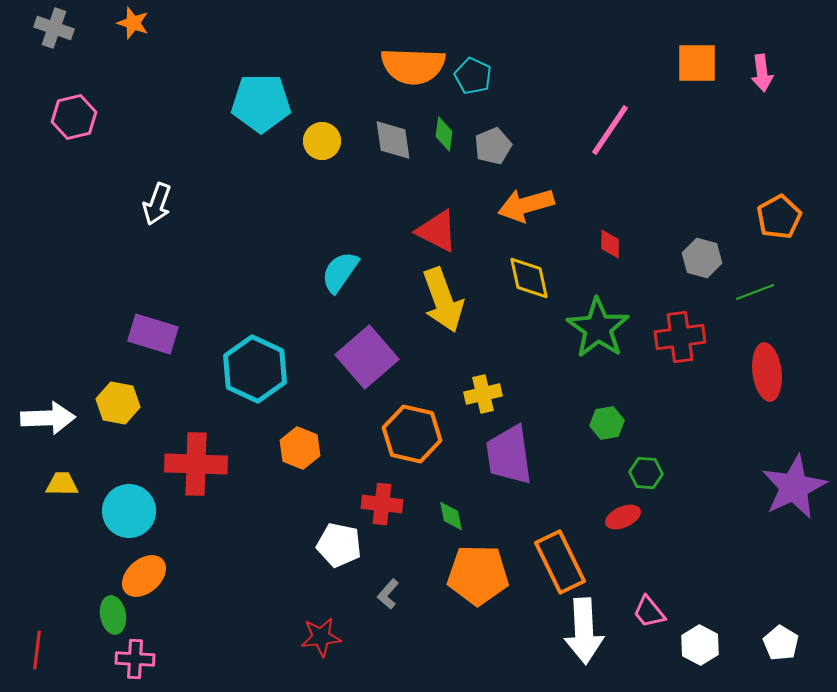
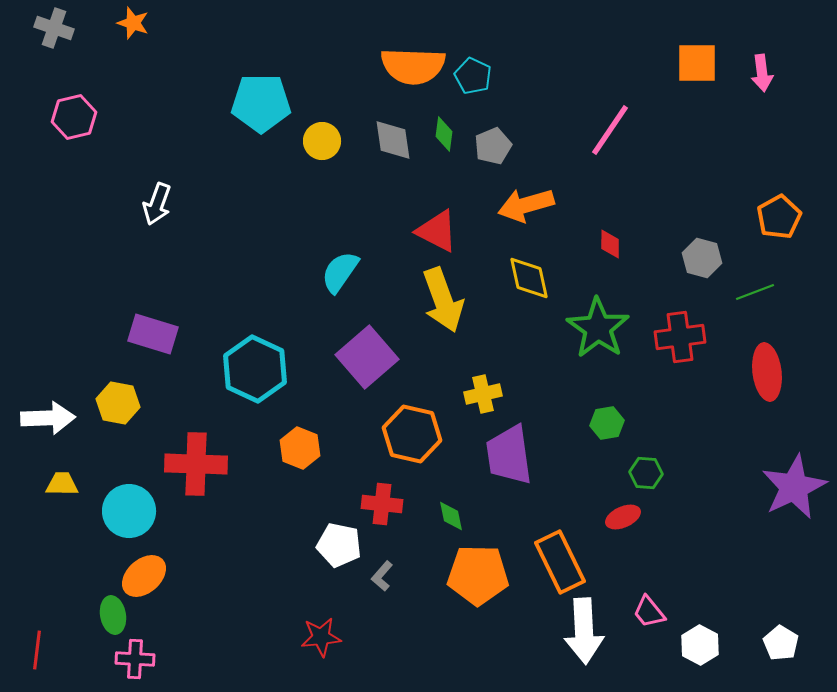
gray L-shape at (388, 594): moved 6 px left, 18 px up
